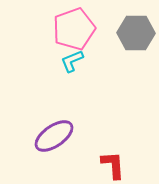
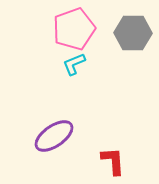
gray hexagon: moved 3 px left
cyan L-shape: moved 2 px right, 3 px down
red L-shape: moved 4 px up
